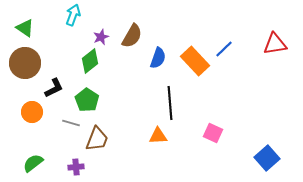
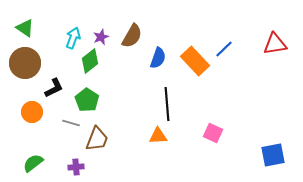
cyan arrow: moved 23 px down
black line: moved 3 px left, 1 px down
blue square: moved 6 px right, 3 px up; rotated 30 degrees clockwise
